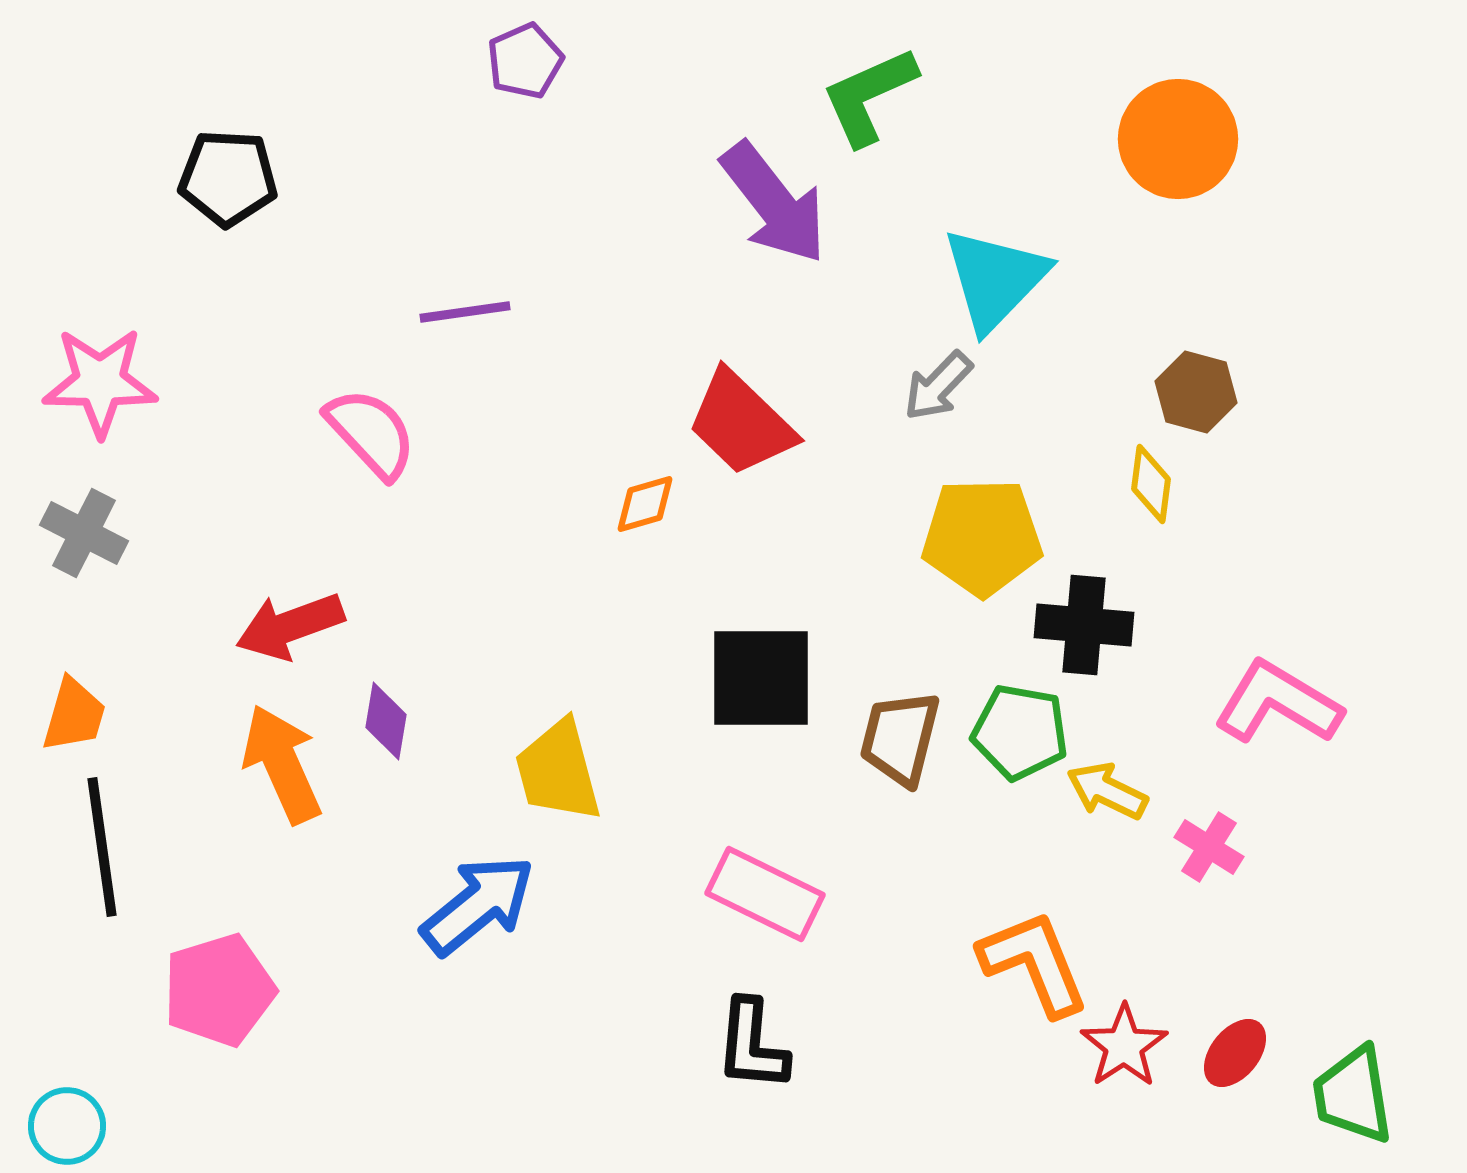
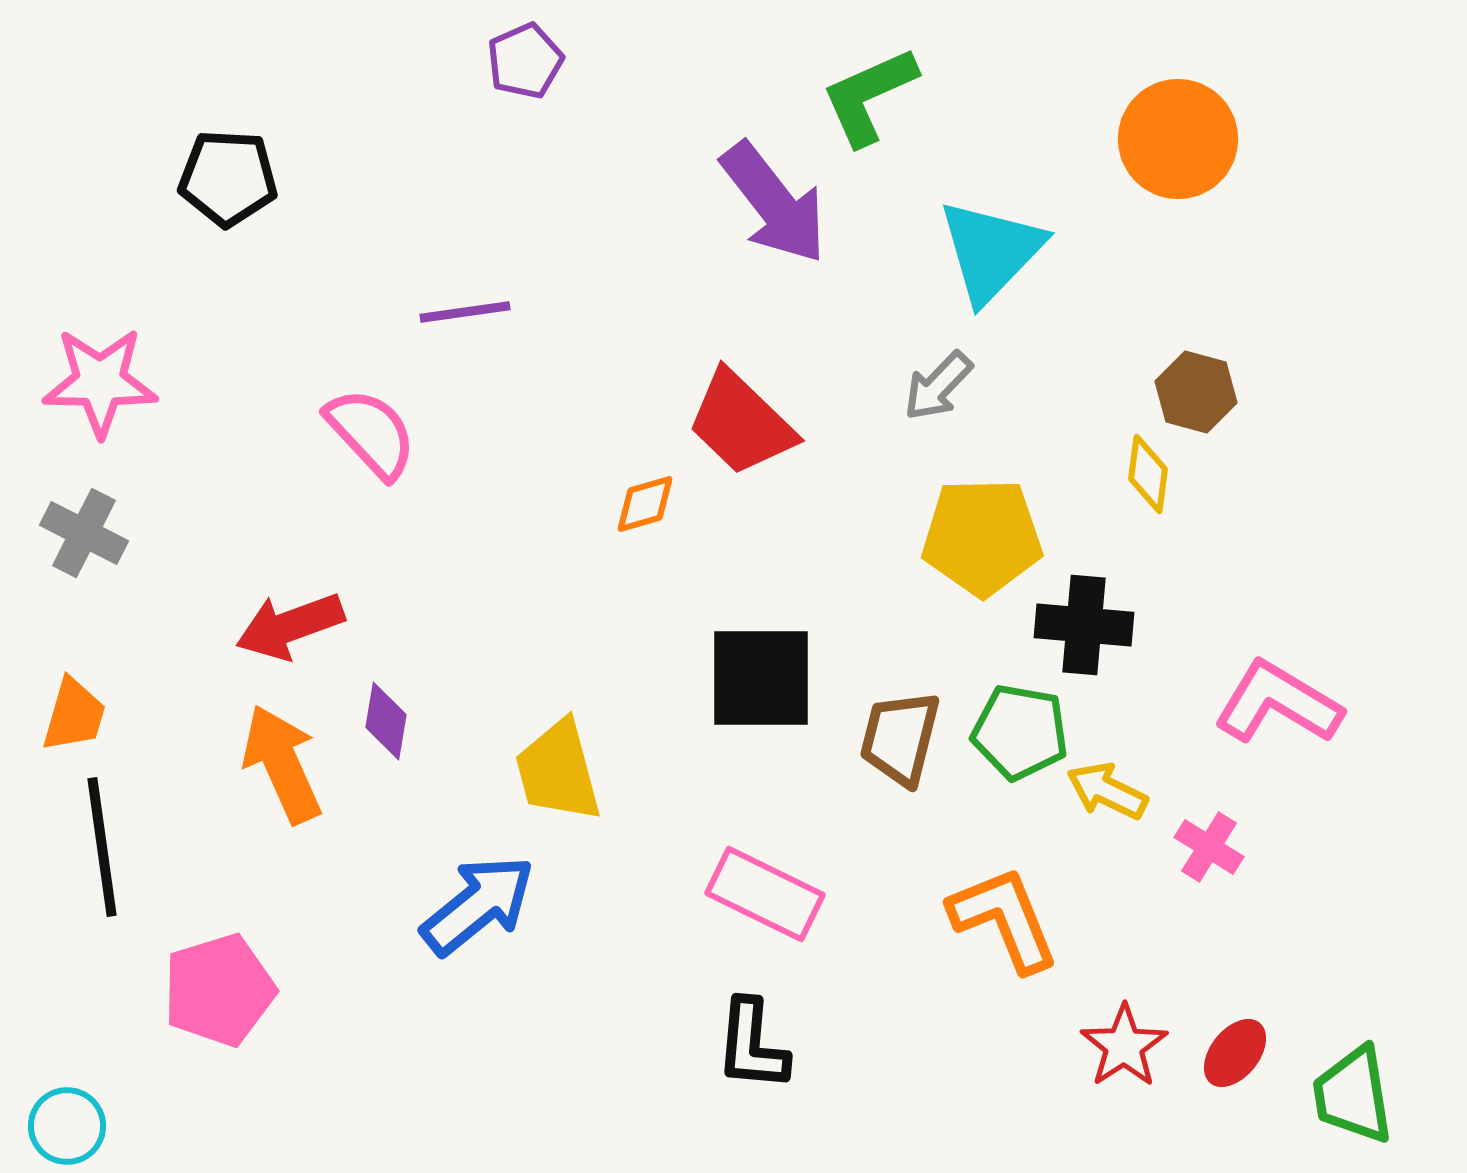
cyan triangle: moved 4 px left, 28 px up
yellow diamond: moved 3 px left, 10 px up
orange L-shape: moved 30 px left, 44 px up
